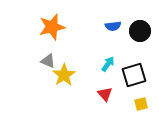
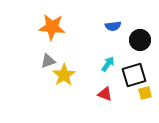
orange star: rotated 20 degrees clockwise
black circle: moved 9 px down
gray triangle: rotated 42 degrees counterclockwise
red triangle: rotated 28 degrees counterclockwise
yellow square: moved 4 px right, 11 px up
